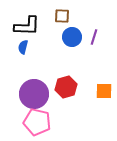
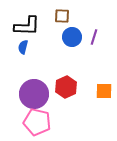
red hexagon: rotated 10 degrees counterclockwise
